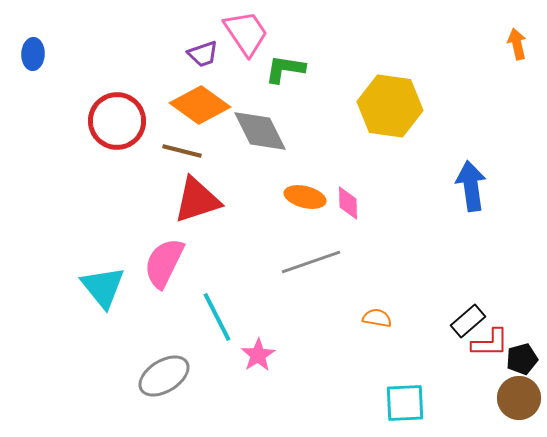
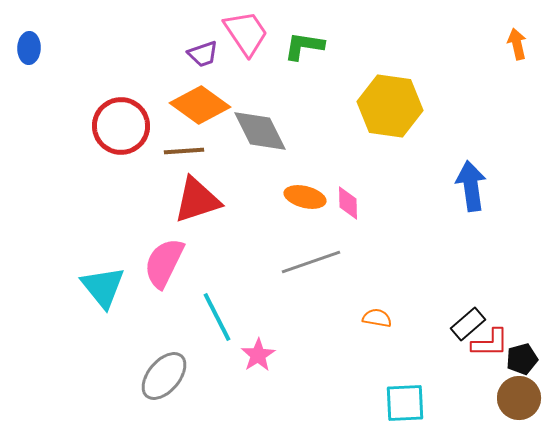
blue ellipse: moved 4 px left, 6 px up
green L-shape: moved 19 px right, 23 px up
red circle: moved 4 px right, 5 px down
brown line: moved 2 px right; rotated 18 degrees counterclockwise
black rectangle: moved 3 px down
gray ellipse: rotated 18 degrees counterclockwise
